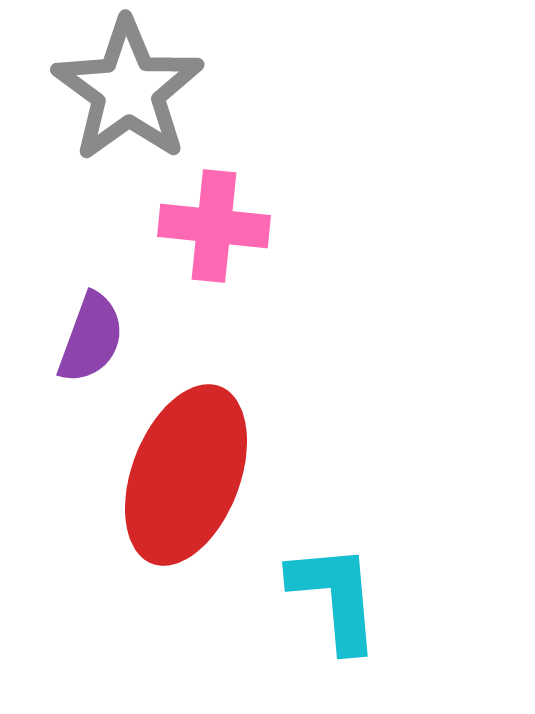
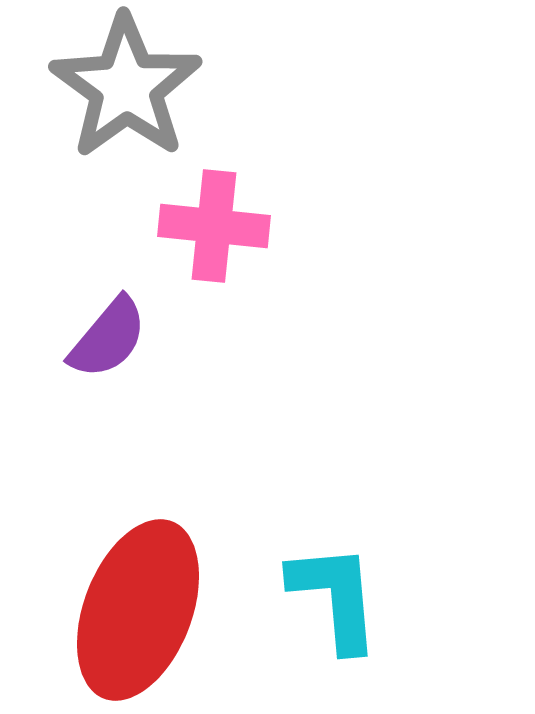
gray star: moved 2 px left, 3 px up
purple semicircle: moved 17 px right; rotated 20 degrees clockwise
red ellipse: moved 48 px left, 135 px down
